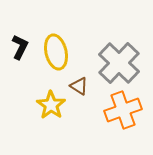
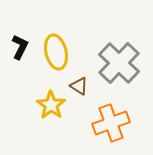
orange cross: moved 12 px left, 13 px down
